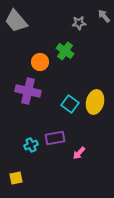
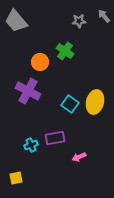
gray star: moved 2 px up
purple cross: rotated 15 degrees clockwise
pink arrow: moved 4 px down; rotated 24 degrees clockwise
